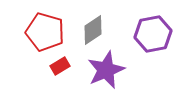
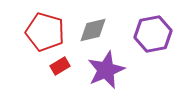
gray diamond: rotated 20 degrees clockwise
